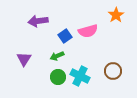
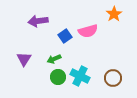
orange star: moved 2 px left, 1 px up
green arrow: moved 3 px left, 3 px down
brown circle: moved 7 px down
